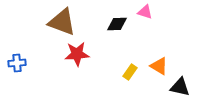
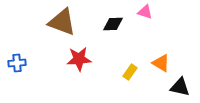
black diamond: moved 4 px left
red star: moved 2 px right, 5 px down
orange triangle: moved 2 px right, 3 px up
